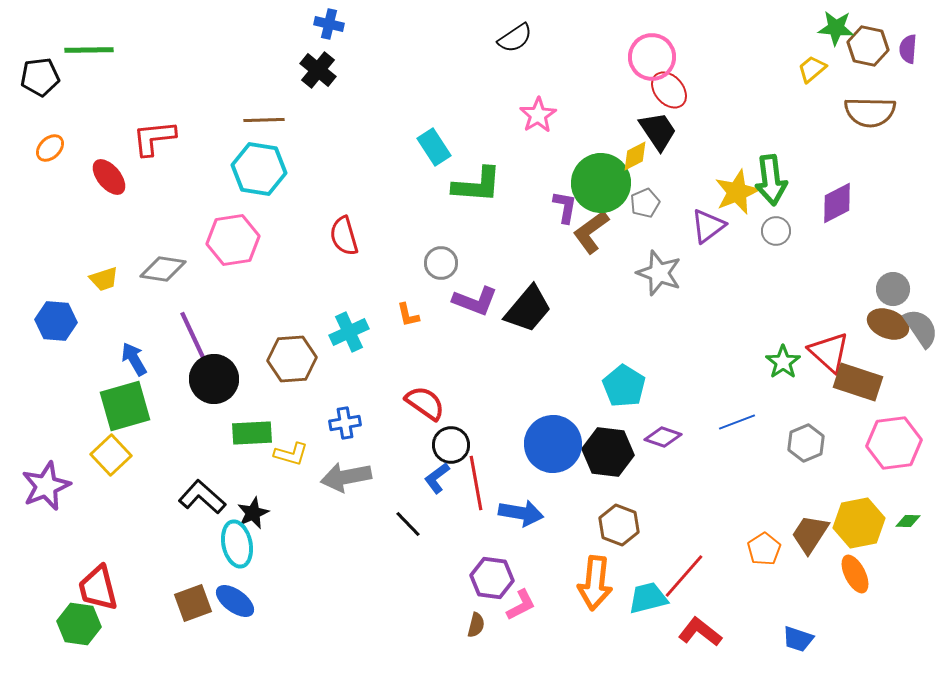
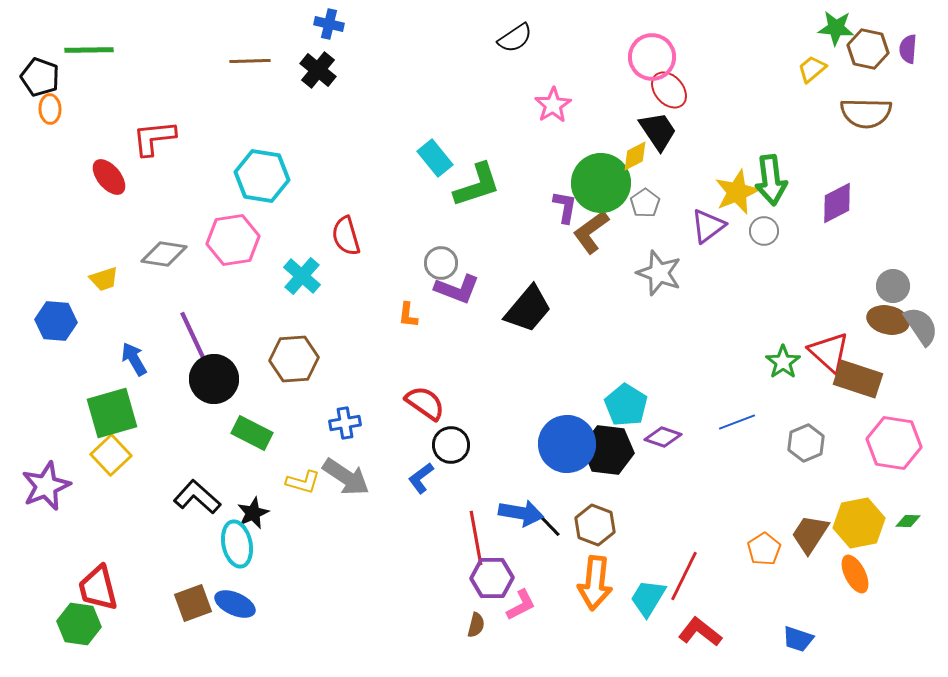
brown hexagon at (868, 46): moved 3 px down
black pentagon at (40, 77): rotated 27 degrees clockwise
brown semicircle at (870, 112): moved 4 px left, 1 px down
pink star at (538, 115): moved 15 px right, 10 px up
brown line at (264, 120): moved 14 px left, 59 px up
cyan rectangle at (434, 147): moved 1 px right, 11 px down; rotated 6 degrees counterclockwise
orange ellipse at (50, 148): moved 39 px up; rotated 48 degrees counterclockwise
cyan hexagon at (259, 169): moved 3 px right, 7 px down
green L-shape at (477, 185): rotated 22 degrees counterclockwise
gray pentagon at (645, 203): rotated 12 degrees counterclockwise
gray circle at (776, 231): moved 12 px left
red semicircle at (344, 236): moved 2 px right
gray diamond at (163, 269): moved 1 px right, 15 px up
gray circle at (893, 289): moved 3 px up
purple L-shape at (475, 301): moved 18 px left, 12 px up
orange L-shape at (408, 315): rotated 20 degrees clockwise
brown ellipse at (888, 324): moved 4 px up; rotated 9 degrees counterclockwise
gray semicircle at (921, 328): moved 2 px up
cyan cross at (349, 332): moved 47 px left, 56 px up; rotated 24 degrees counterclockwise
brown hexagon at (292, 359): moved 2 px right
brown rectangle at (858, 382): moved 3 px up
cyan pentagon at (624, 386): moved 2 px right, 19 px down
green square at (125, 406): moved 13 px left, 7 px down
green rectangle at (252, 433): rotated 30 degrees clockwise
pink hexagon at (894, 443): rotated 16 degrees clockwise
blue circle at (553, 444): moved 14 px right
black hexagon at (608, 452): moved 2 px up
yellow L-shape at (291, 454): moved 12 px right, 28 px down
gray arrow at (346, 477): rotated 135 degrees counterclockwise
blue L-shape at (437, 478): moved 16 px left
red line at (476, 483): moved 55 px down
black L-shape at (202, 497): moved 5 px left
black line at (408, 524): moved 140 px right
brown hexagon at (619, 525): moved 24 px left
red line at (684, 576): rotated 15 degrees counterclockwise
purple hexagon at (492, 578): rotated 9 degrees counterclockwise
cyan trapezoid at (648, 598): rotated 45 degrees counterclockwise
blue ellipse at (235, 601): moved 3 px down; rotated 12 degrees counterclockwise
